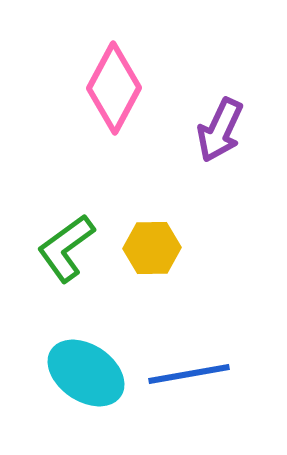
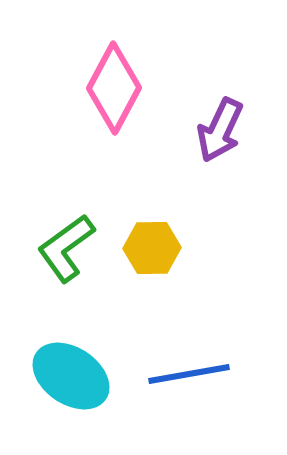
cyan ellipse: moved 15 px left, 3 px down
